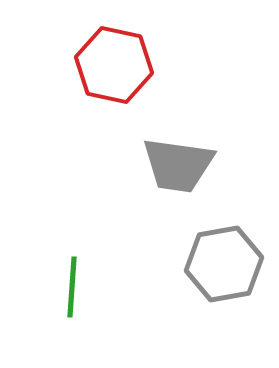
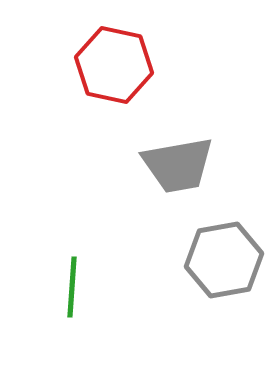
gray trapezoid: rotated 18 degrees counterclockwise
gray hexagon: moved 4 px up
